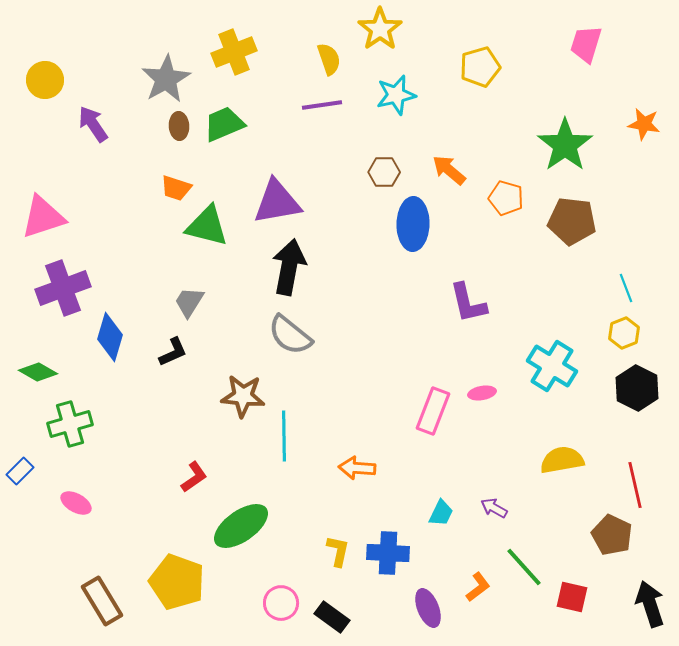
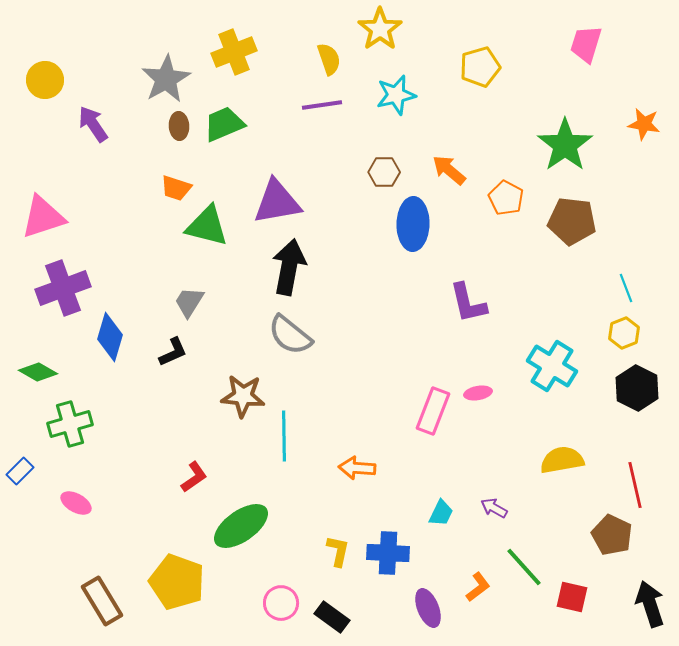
orange pentagon at (506, 198): rotated 12 degrees clockwise
pink ellipse at (482, 393): moved 4 px left
